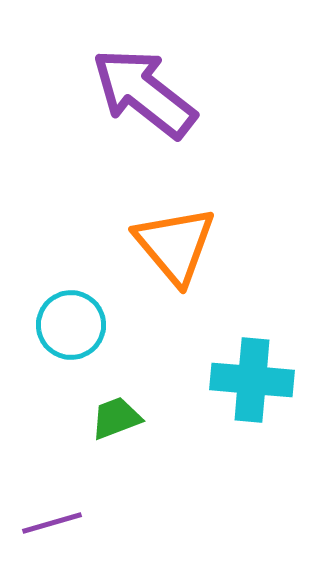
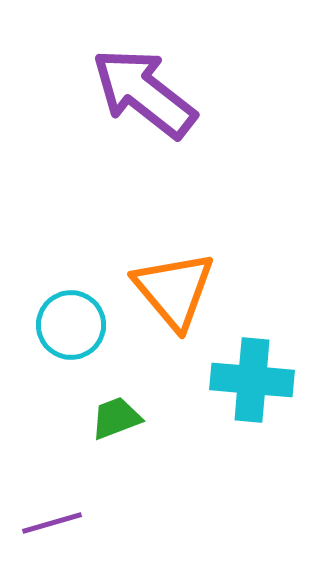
orange triangle: moved 1 px left, 45 px down
